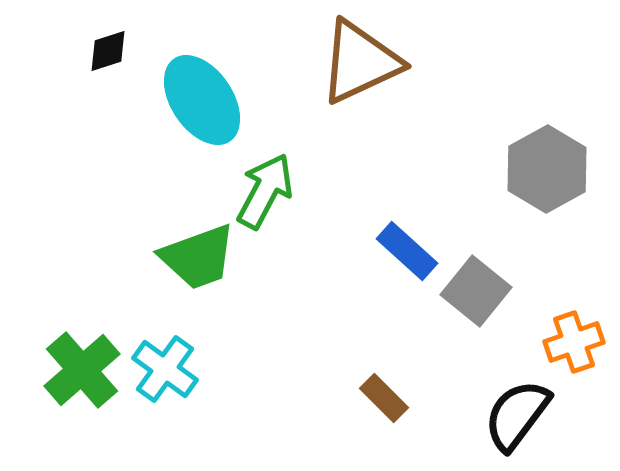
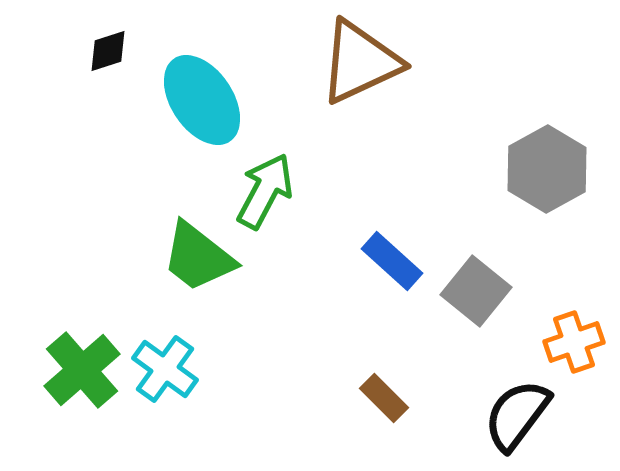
blue rectangle: moved 15 px left, 10 px down
green trapezoid: rotated 58 degrees clockwise
